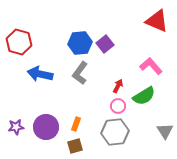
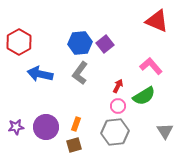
red hexagon: rotated 15 degrees clockwise
brown square: moved 1 px left, 1 px up
